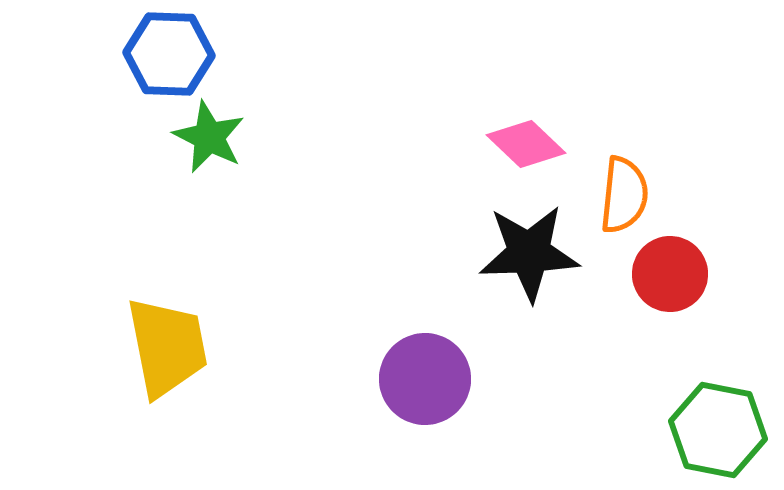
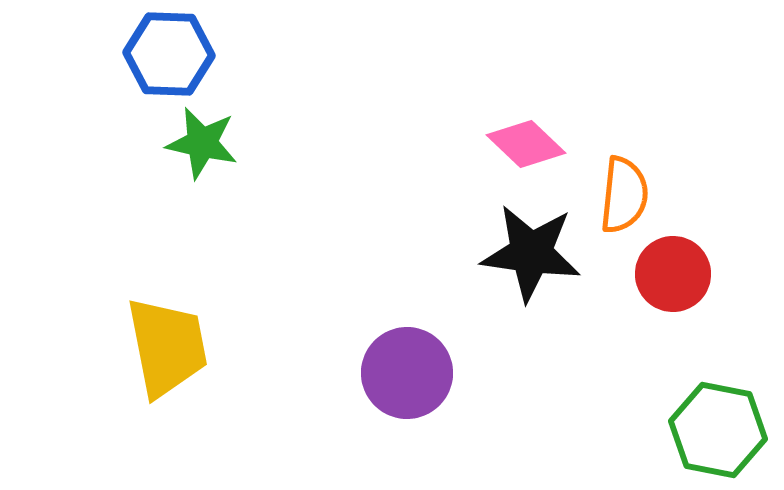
green star: moved 7 px left, 6 px down; rotated 14 degrees counterclockwise
black star: moved 2 px right; rotated 10 degrees clockwise
red circle: moved 3 px right
purple circle: moved 18 px left, 6 px up
